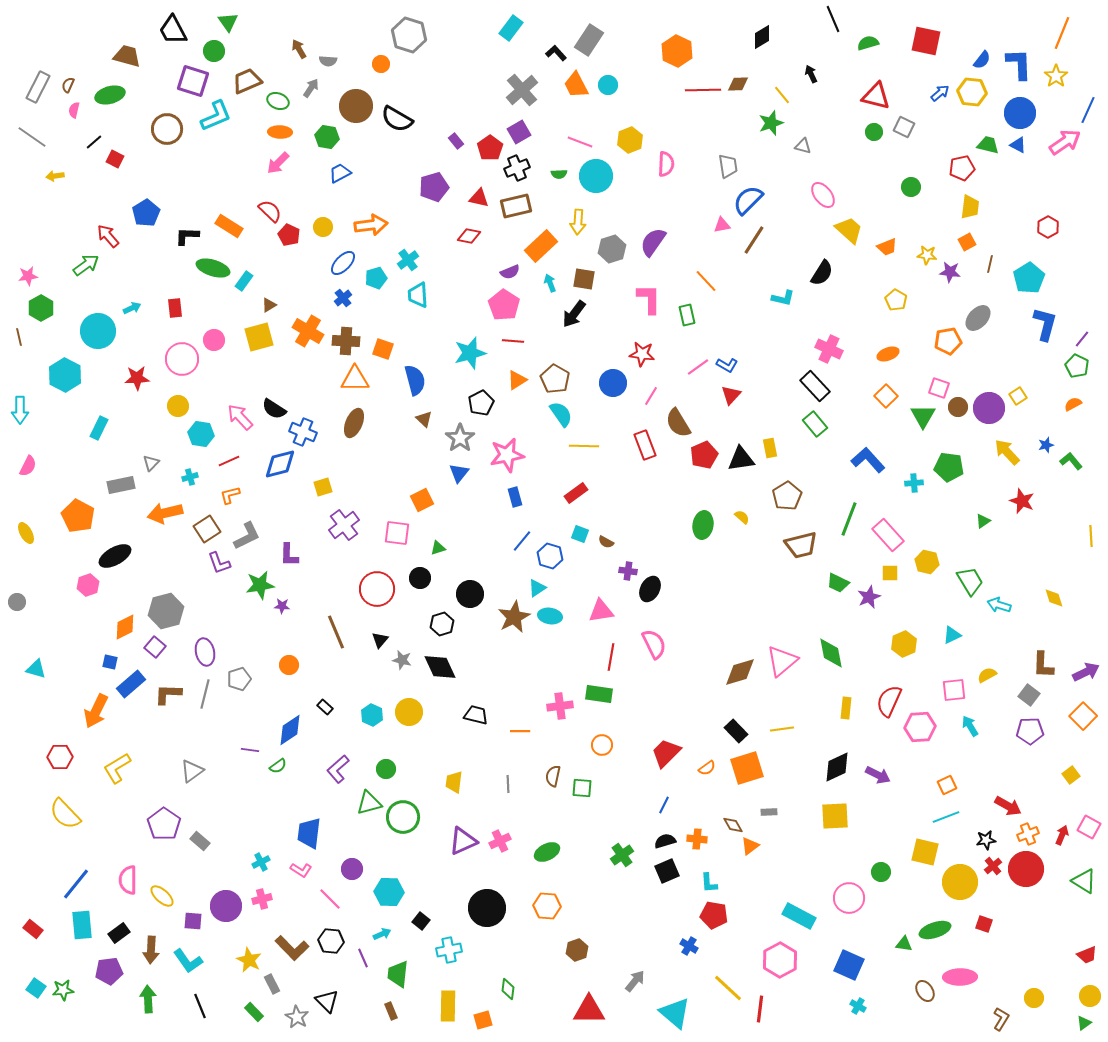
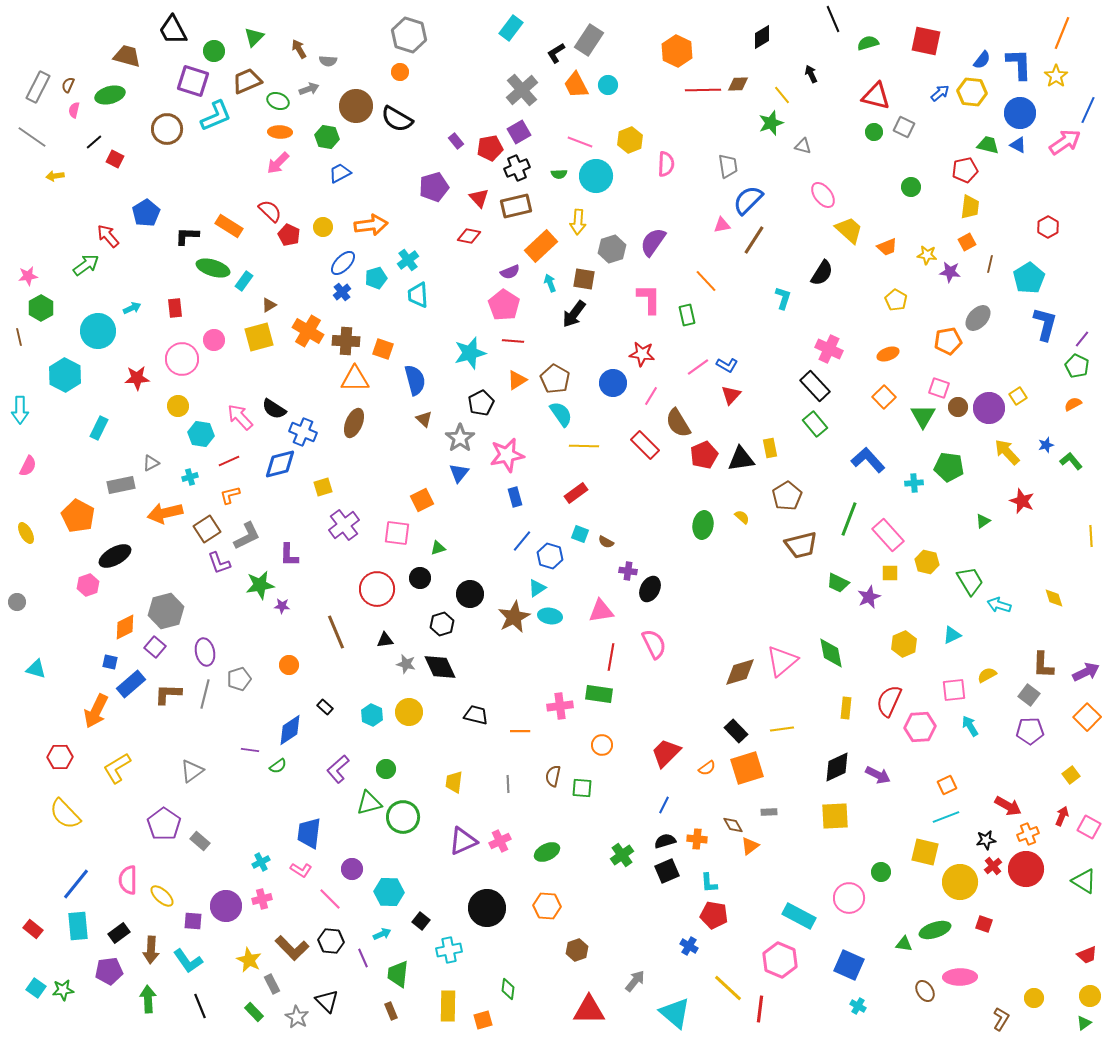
green triangle at (228, 22): moved 26 px right, 15 px down; rotated 20 degrees clockwise
black L-shape at (556, 53): rotated 80 degrees counterclockwise
orange circle at (381, 64): moved 19 px right, 8 px down
gray arrow at (311, 88): moved 2 px left, 1 px down; rotated 36 degrees clockwise
red pentagon at (490, 148): rotated 25 degrees clockwise
red pentagon at (962, 168): moved 3 px right, 2 px down
red triangle at (479, 198): rotated 35 degrees clockwise
blue cross at (343, 298): moved 1 px left, 6 px up
cyan L-shape at (783, 298): rotated 85 degrees counterclockwise
orange square at (886, 396): moved 2 px left, 1 px down
red rectangle at (645, 445): rotated 24 degrees counterclockwise
gray triangle at (151, 463): rotated 18 degrees clockwise
black triangle at (380, 640): moved 5 px right; rotated 42 degrees clockwise
gray star at (402, 660): moved 4 px right, 4 px down
orange square at (1083, 716): moved 4 px right, 1 px down
red arrow at (1062, 835): moved 19 px up
cyan rectangle at (82, 925): moved 4 px left, 1 px down
pink hexagon at (780, 960): rotated 8 degrees counterclockwise
